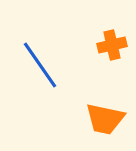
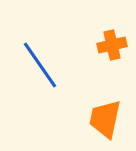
orange trapezoid: rotated 90 degrees clockwise
